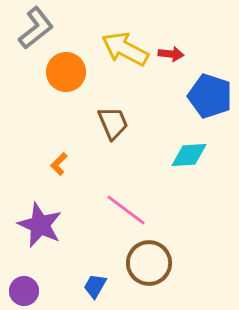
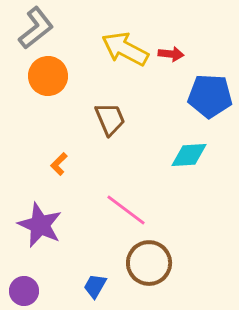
orange circle: moved 18 px left, 4 px down
blue pentagon: rotated 15 degrees counterclockwise
brown trapezoid: moved 3 px left, 4 px up
